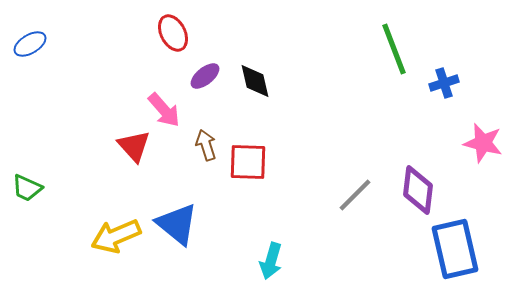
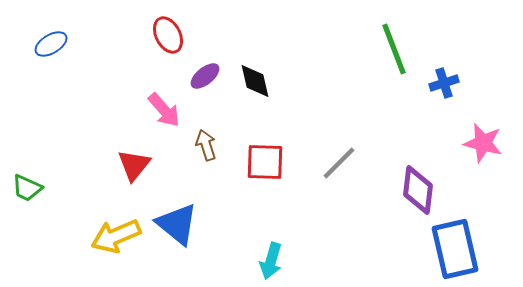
red ellipse: moved 5 px left, 2 px down
blue ellipse: moved 21 px right
red triangle: moved 19 px down; rotated 21 degrees clockwise
red square: moved 17 px right
gray line: moved 16 px left, 32 px up
